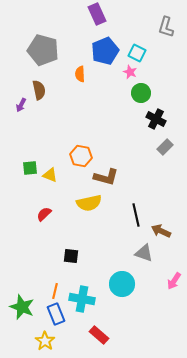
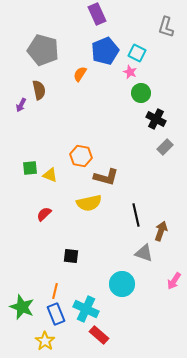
orange semicircle: rotated 35 degrees clockwise
brown arrow: rotated 84 degrees clockwise
cyan cross: moved 4 px right, 10 px down; rotated 15 degrees clockwise
